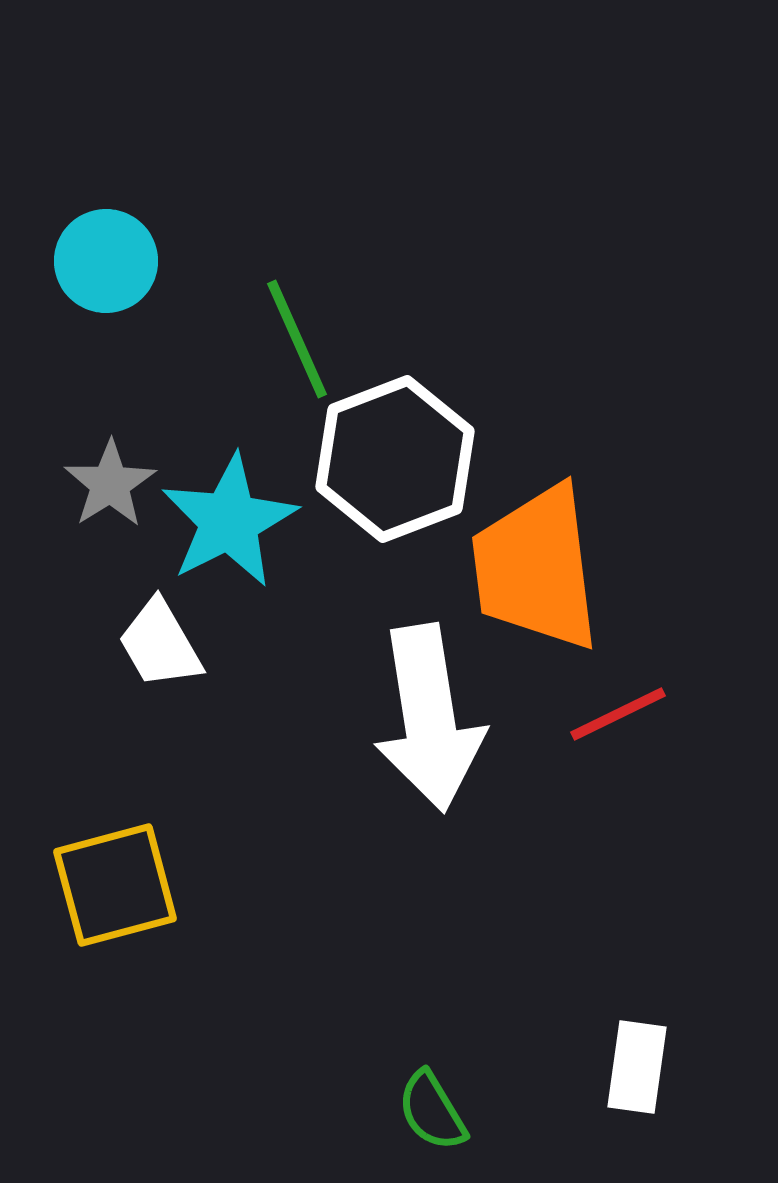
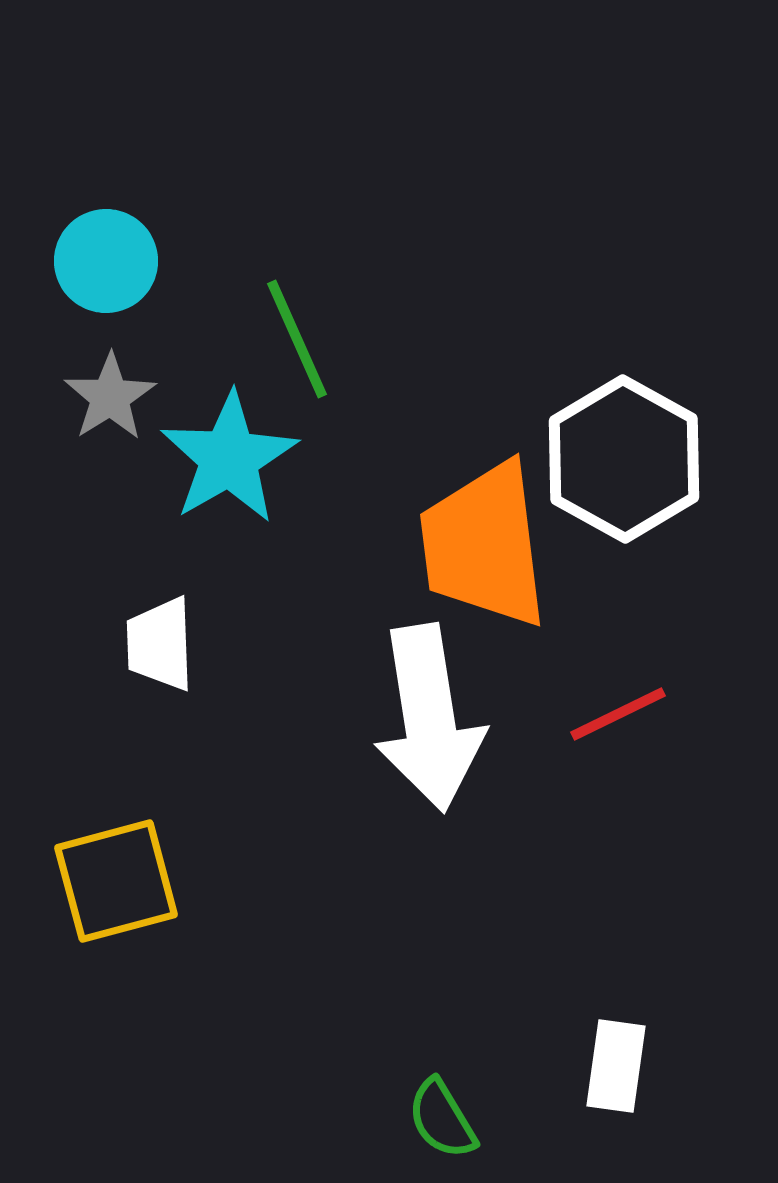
white hexagon: moved 229 px right; rotated 10 degrees counterclockwise
gray star: moved 87 px up
cyan star: moved 63 px up; rotated 3 degrees counterclockwise
orange trapezoid: moved 52 px left, 23 px up
white trapezoid: rotated 28 degrees clockwise
yellow square: moved 1 px right, 4 px up
white rectangle: moved 21 px left, 1 px up
green semicircle: moved 10 px right, 8 px down
